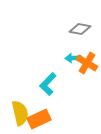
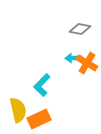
cyan L-shape: moved 6 px left, 1 px down
yellow semicircle: moved 2 px left, 3 px up
